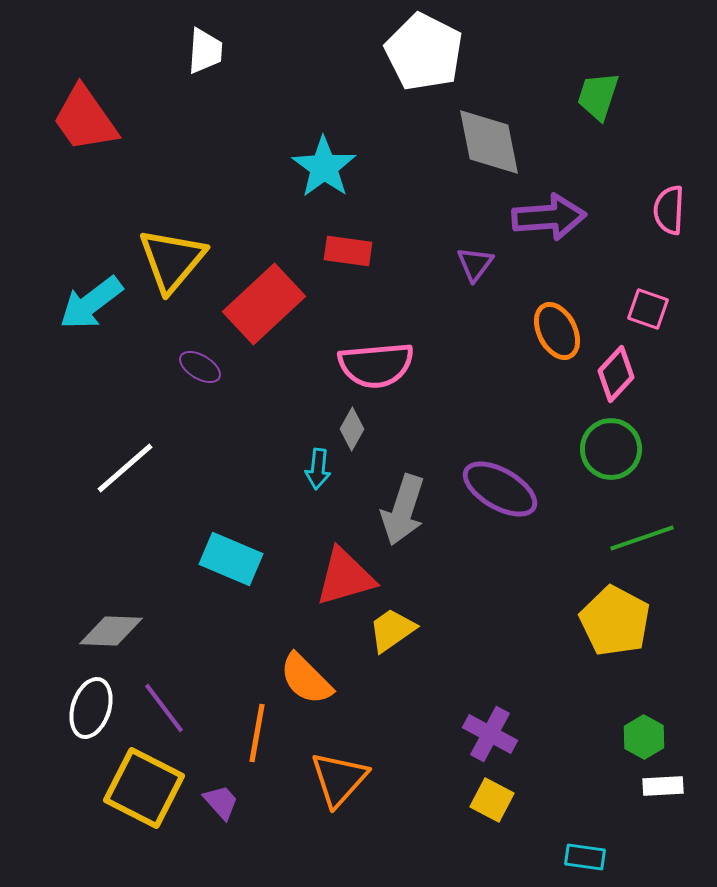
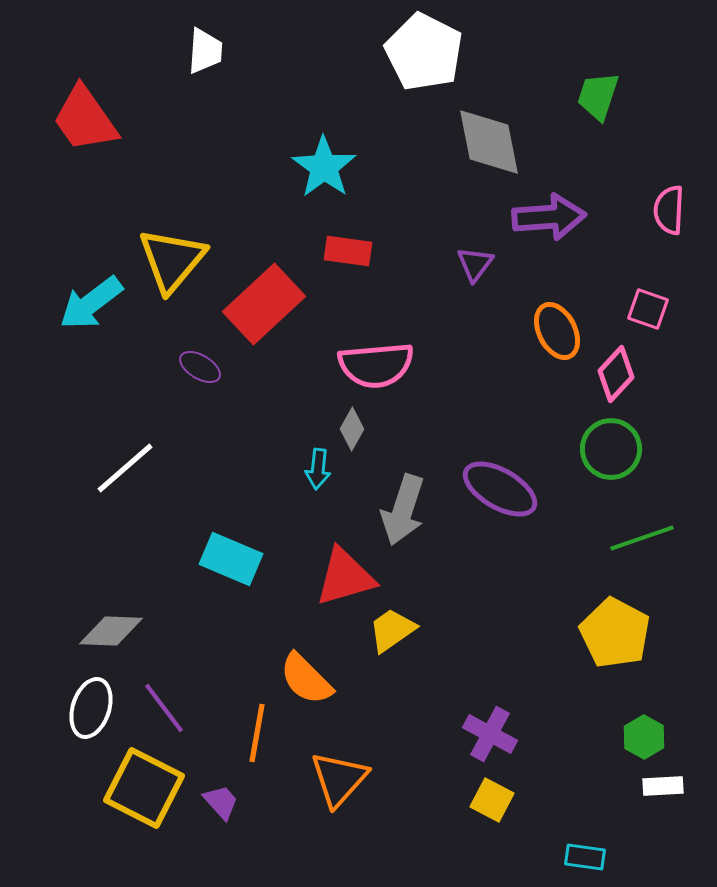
yellow pentagon at (615, 621): moved 12 px down
